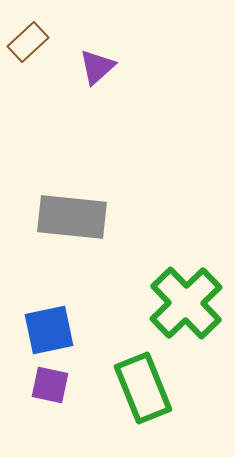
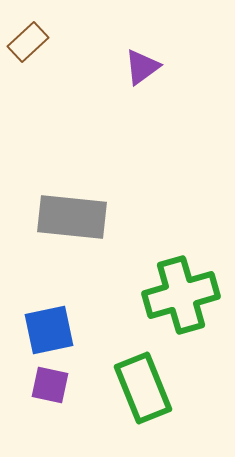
purple triangle: moved 45 px right; rotated 6 degrees clockwise
green cross: moved 5 px left, 8 px up; rotated 28 degrees clockwise
